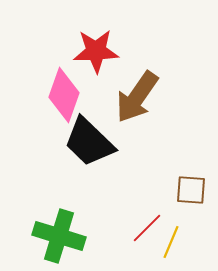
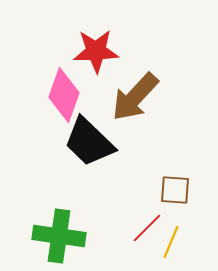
brown arrow: moved 2 px left; rotated 8 degrees clockwise
brown square: moved 16 px left
green cross: rotated 9 degrees counterclockwise
